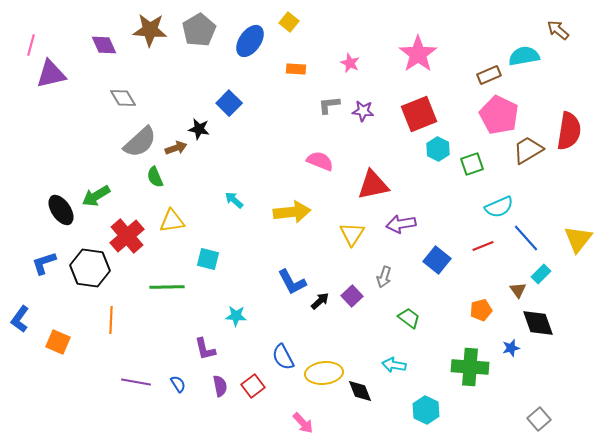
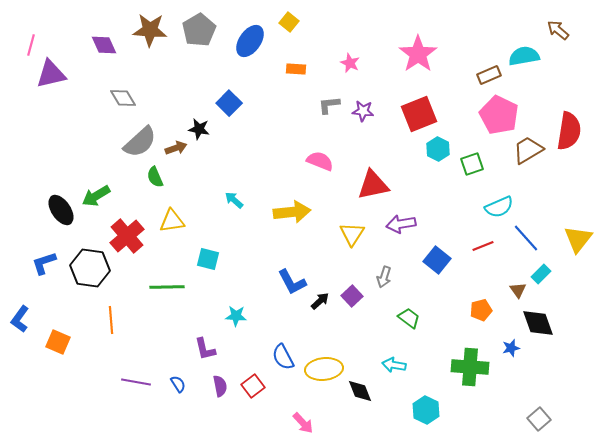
orange line at (111, 320): rotated 8 degrees counterclockwise
yellow ellipse at (324, 373): moved 4 px up
